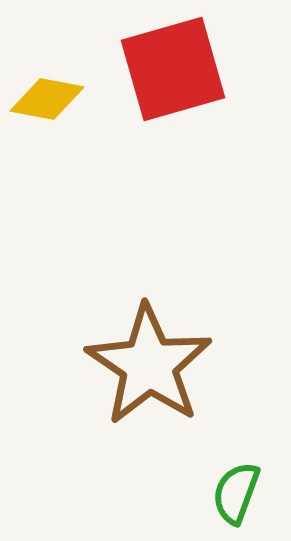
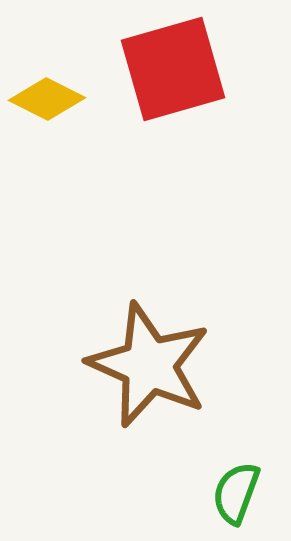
yellow diamond: rotated 16 degrees clockwise
brown star: rotated 10 degrees counterclockwise
